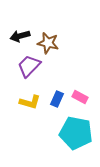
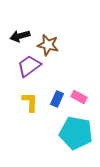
brown star: moved 2 px down
purple trapezoid: rotated 10 degrees clockwise
pink rectangle: moved 1 px left
yellow L-shape: rotated 105 degrees counterclockwise
